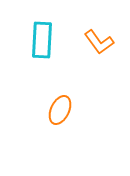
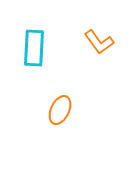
cyan rectangle: moved 8 px left, 8 px down
